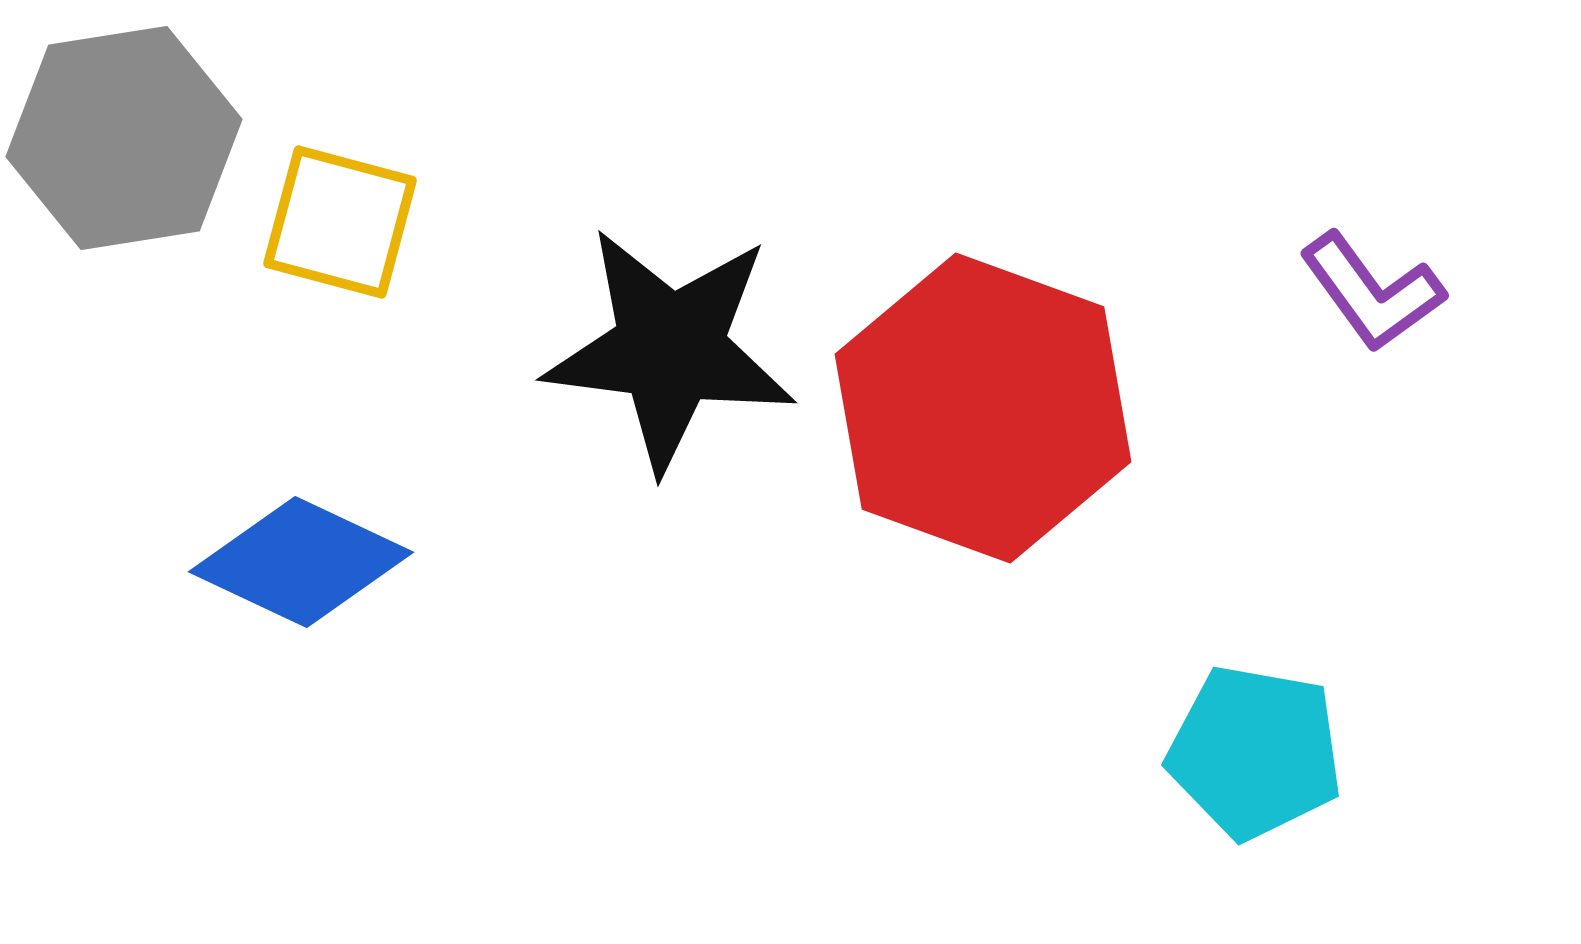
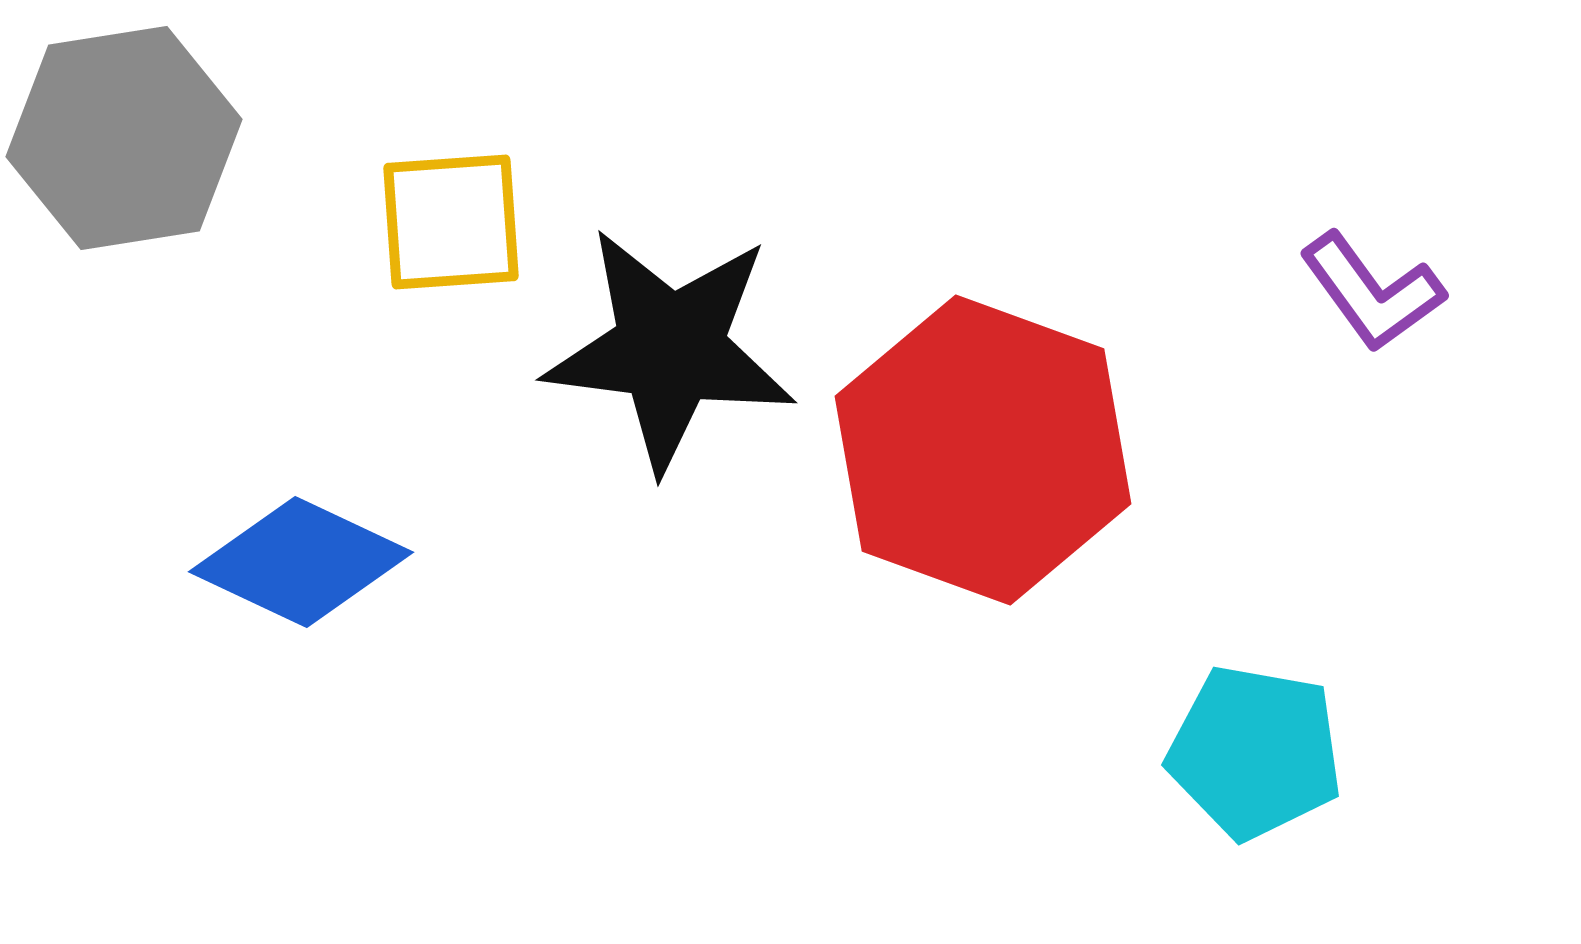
yellow square: moved 111 px right; rotated 19 degrees counterclockwise
red hexagon: moved 42 px down
